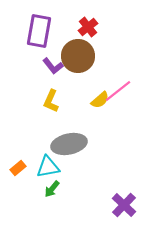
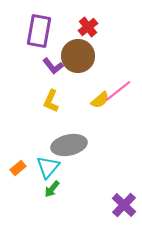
gray ellipse: moved 1 px down
cyan triangle: rotated 40 degrees counterclockwise
